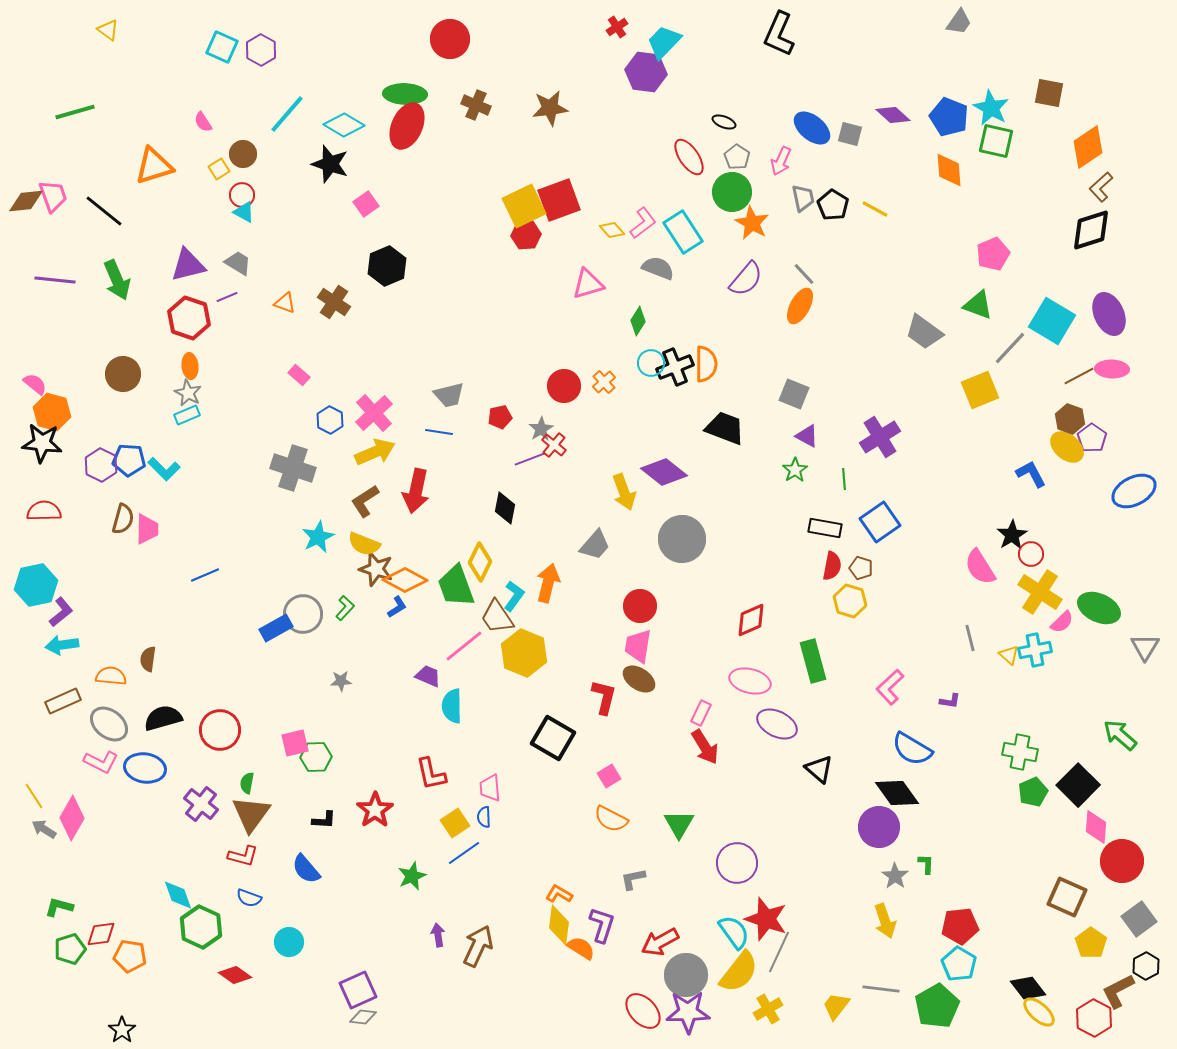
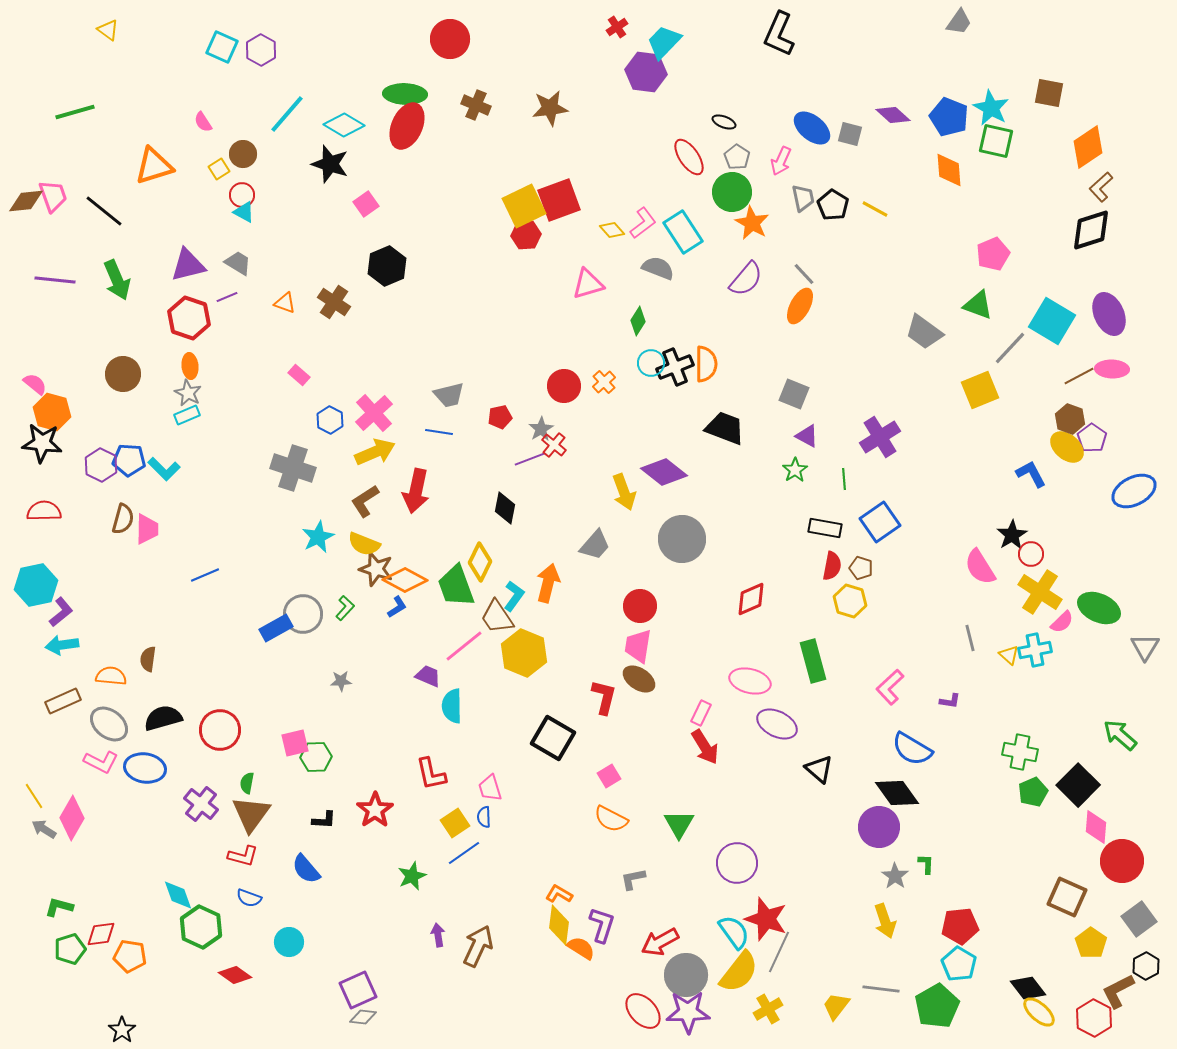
red diamond at (751, 620): moved 21 px up
pink trapezoid at (490, 788): rotated 12 degrees counterclockwise
